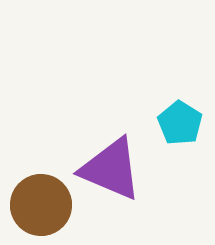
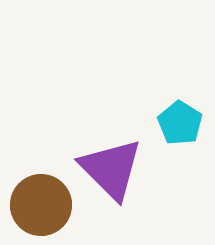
purple triangle: rotated 22 degrees clockwise
